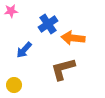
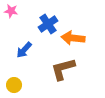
pink star: rotated 16 degrees clockwise
